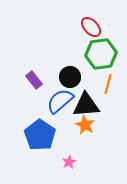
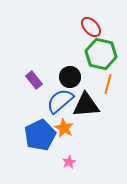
green hexagon: rotated 20 degrees clockwise
orange star: moved 21 px left, 3 px down
blue pentagon: rotated 12 degrees clockwise
